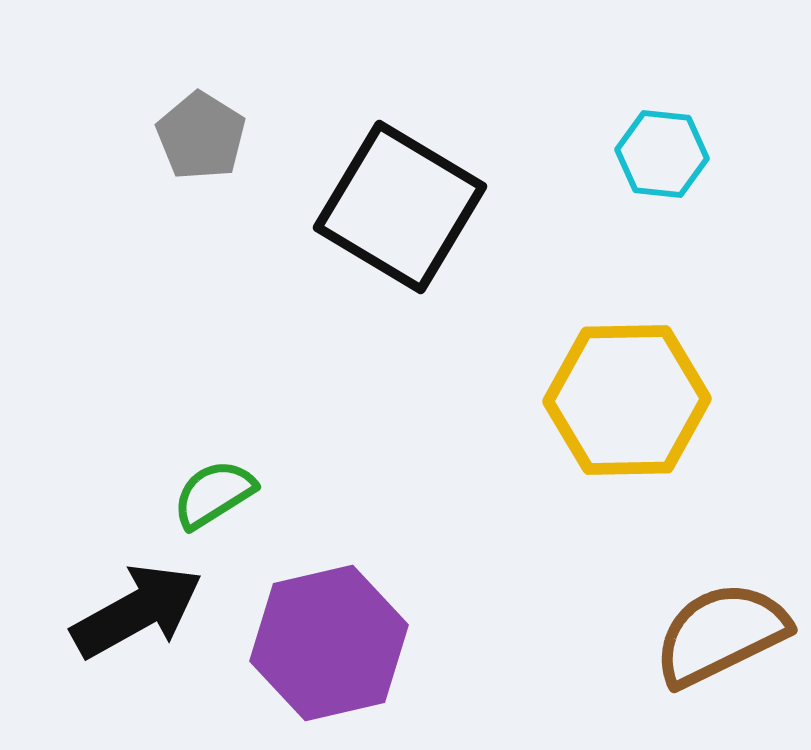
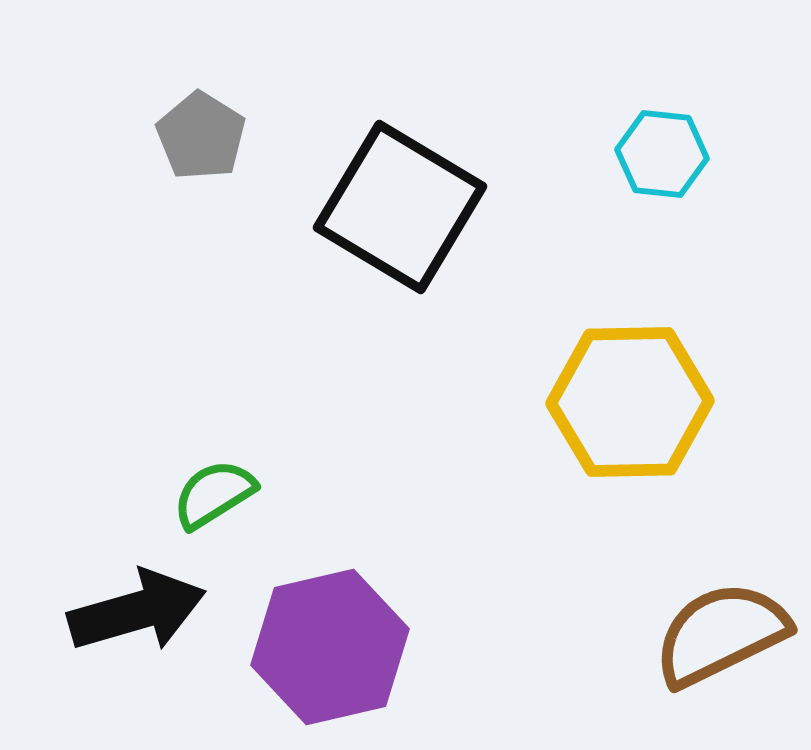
yellow hexagon: moved 3 px right, 2 px down
black arrow: rotated 13 degrees clockwise
purple hexagon: moved 1 px right, 4 px down
